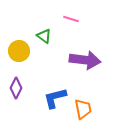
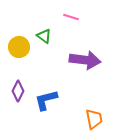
pink line: moved 2 px up
yellow circle: moved 4 px up
purple diamond: moved 2 px right, 3 px down
blue L-shape: moved 9 px left, 2 px down
orange trapezoid: moved 11 px right, 10 px down
